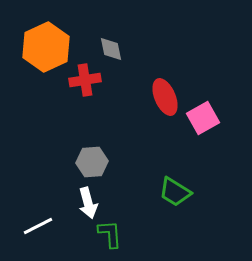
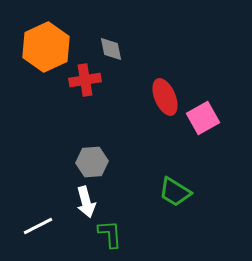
white arrow: moved 2 px left, 1 px up
